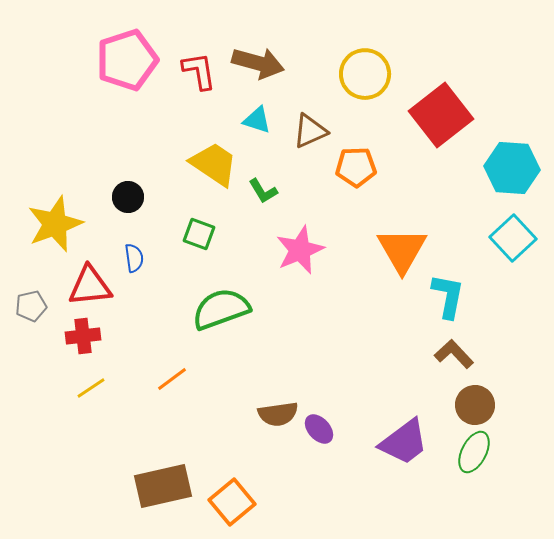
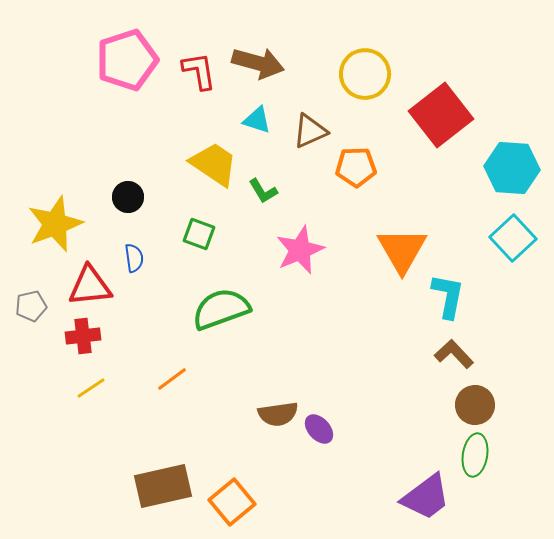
purple trapezoid: moved 22 px right, 55 px down
green ellipse: moved 1 px right, 3 px down; rotated 18 degrees counterclockwise
